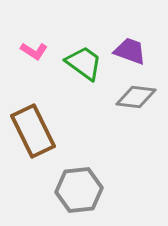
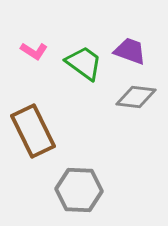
gray hexagon: rotated 9 degrees clockwise
